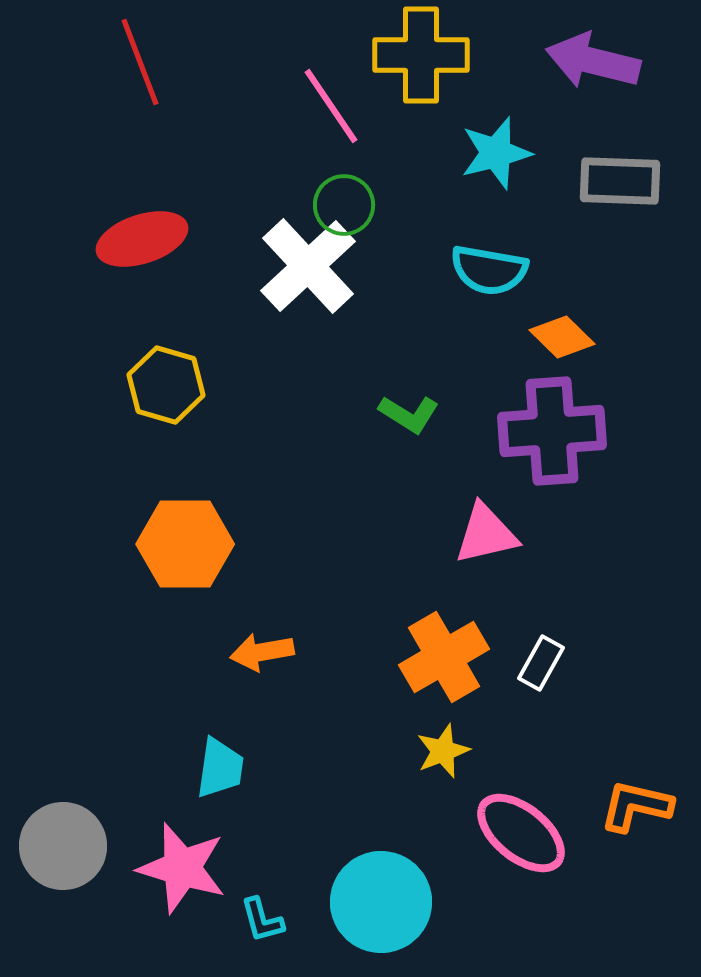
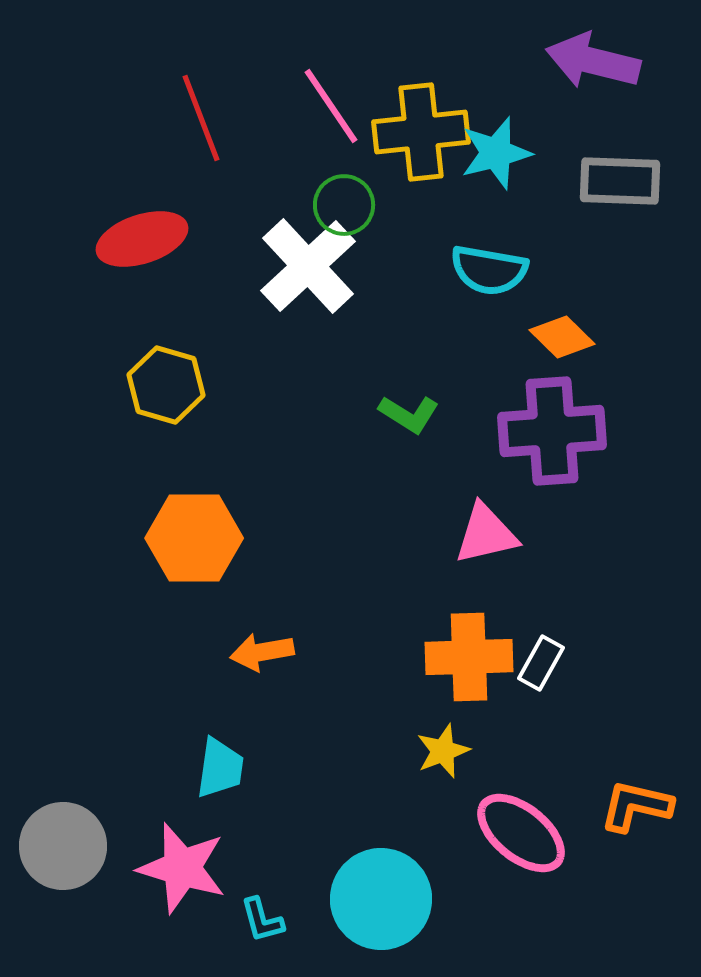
yellow cross: moved 77 px down; rotated 6 degrees counterclockwise
red line: moved 61 px right, 56 px down
orange hexagon: moved 9 px right, 6 px up
orange cross: moved 25 px right; rotated 28 degrees clockwise
cyan circle: moved 3 px up
